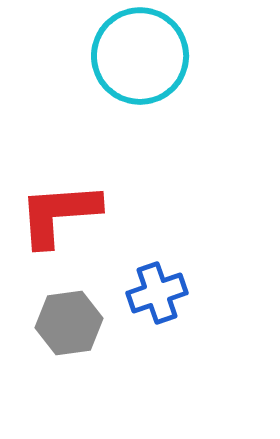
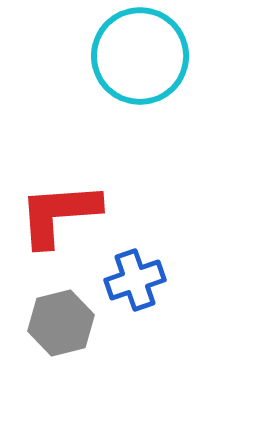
blue cross: moved 22 px left, 13 px up
gray hexagon: moved 8 px left; rotated 6 degrees counterclockwise
